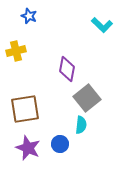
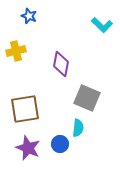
purple diamond: moved 6 px left, 5 px up
gray square: rotated 28 degrees counterclockwise
cyan semicircle: moved 3 px left, 3 px down
